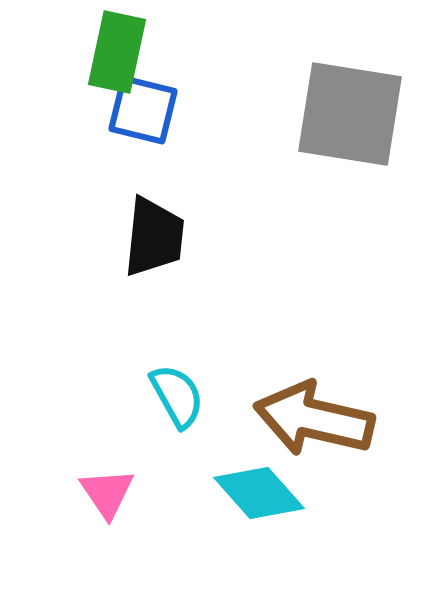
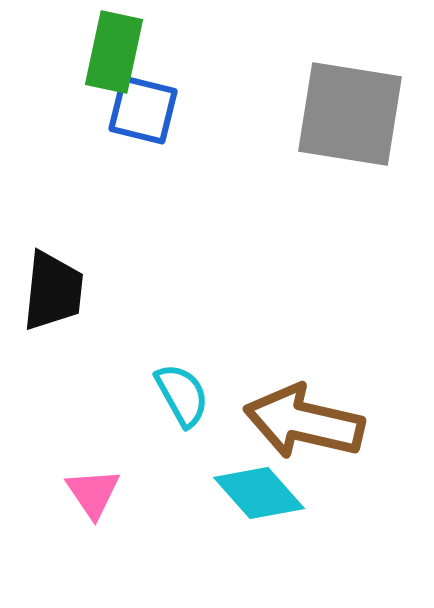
green rectangle: moved 3 px left
black trapezoid: moved 101 px left, 54 px down
cyan semicircle: moved 5 px right, 1 px up
brown arrow: moved 10 px left, 3 px down
pink triangle: moved 14 px left
